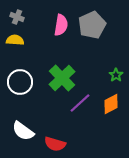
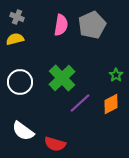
yellow semicircle: moved 1 px up; rotated 18 degrees counterclockwise
